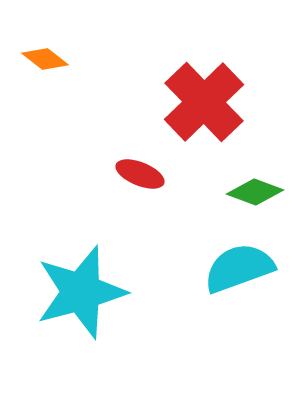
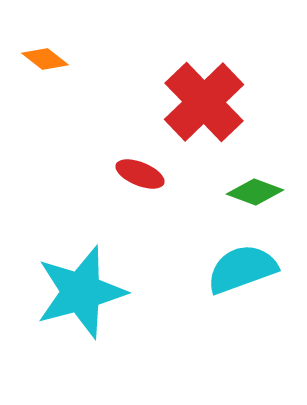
cyan semicircle: moved 3 px right, 1 px down
